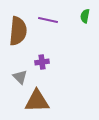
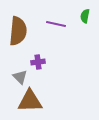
purple line: moved 8 px right, 4 px down
purple cross: moved 4 px left
brown triangle: moved 7 px left
